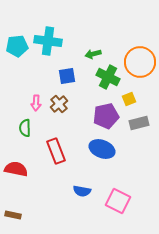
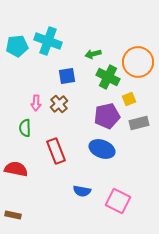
cyan cross: rotated 12 degrees clockwise
orange circle: moved 2 px left
purple pentagon: moved 1 px right
